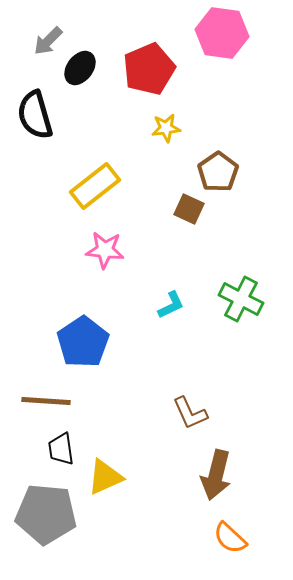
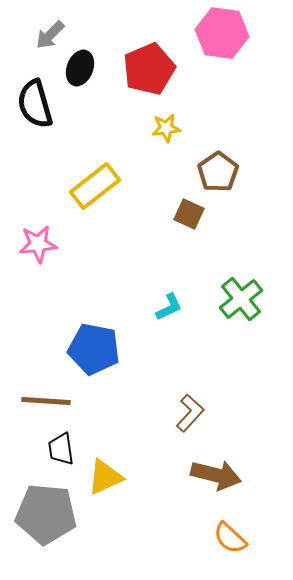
gray arrow: moved 2 px right, 6 px up
black ellipse: rotated 16 degrees counterclockwise
black semicircle: moved 11 px up
brown square: moved 5 px down
pink star: moved 67 px left, 6 px up; rotated 12 degrees counterclockwise
green cross: rotated 24 degrees clockwise
cyan L-shape: moved 2 px left, 2 px down
blue pentagon: moved 11 px right, 7 px down; rotated 27 degrees counterclockwise
brown L-shape: rotated 114 degrees counterclockwise
brown arrow: rotated 90 degrees counterclockwise
